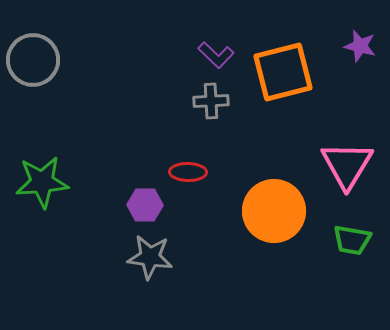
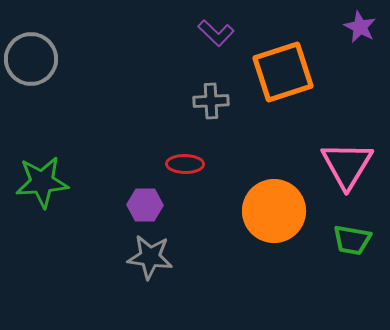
purple star: moved 19 px up; rotated 12 degrees clockwise
purple L-shape: moved 22 px up
gray circle: moved 2 px left, 1 px up
orange square: rotated 4 degrees counterclockwise
red ellipse: moved 3 px left, 8 px up
